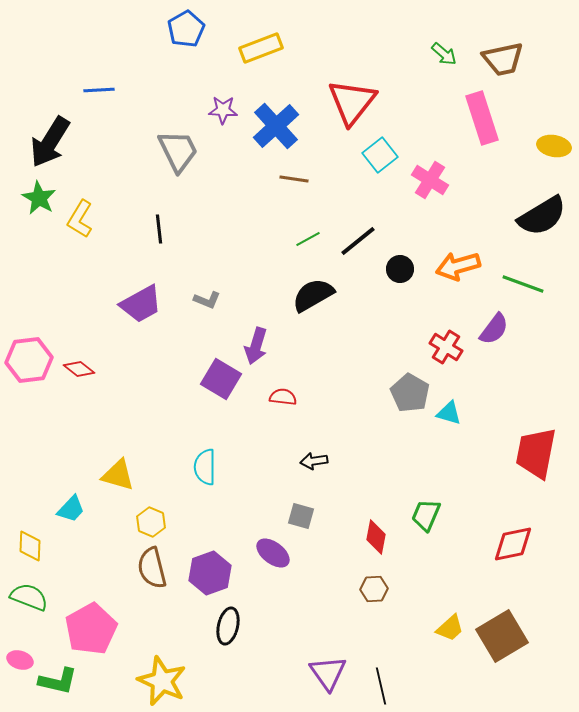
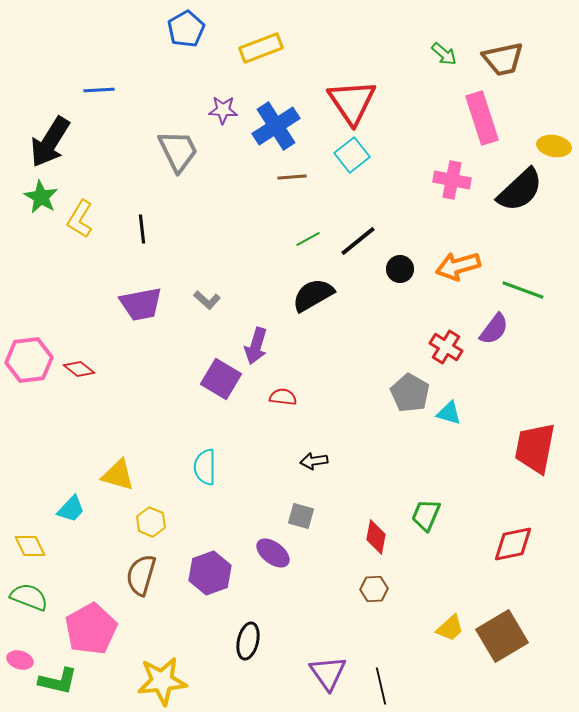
red triangle at (352, 102): rotated 12 degrees counterclockwise
blue cross at (276, 126): rotated 9 degrees clockwise
cyan square at (380, 155): moved 28 px left
brown line at (294, 179): moved 2 px left, 2 px up; rotated 12 degrees counterclockwise
pink cross at (430, 180): moved 22 px right; rotated 21 degrees counterclockwise
green star at (39, 198): moved 2 px right, 1 px up
black semicircle at (542, 216): moved 22 px left, 26 px up; rotated 12 degrees counterclockwise
black line at (159, 229): moved 17 px left
green line at (523, 284): moved 6 px down
gray L-shape at (207, 300): rotated 20 degrees clockwise
purple trapezoid at (141, 304): rotated 18 degrees clockwise
red trapezoid at (536, 453): moved 1 px left, 5 px up
yellow diamond at (30, 546): rotated 28 degrees counterclockwise
brown semicircle at (152, 568): moved 11 px left, 7 px down; rotated 30 degrees clockwise
black ellipse at (228, 626): moved 20 px right, 15 px down
yellow star at (162, 681): rotated 30 degrees counterclockwise
